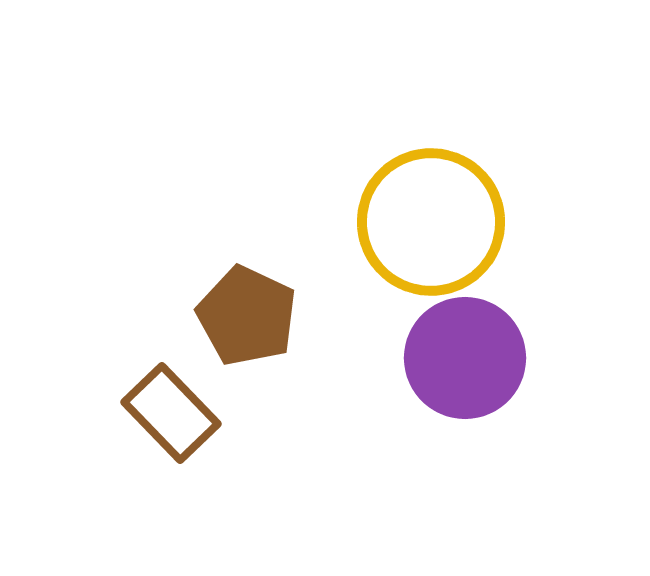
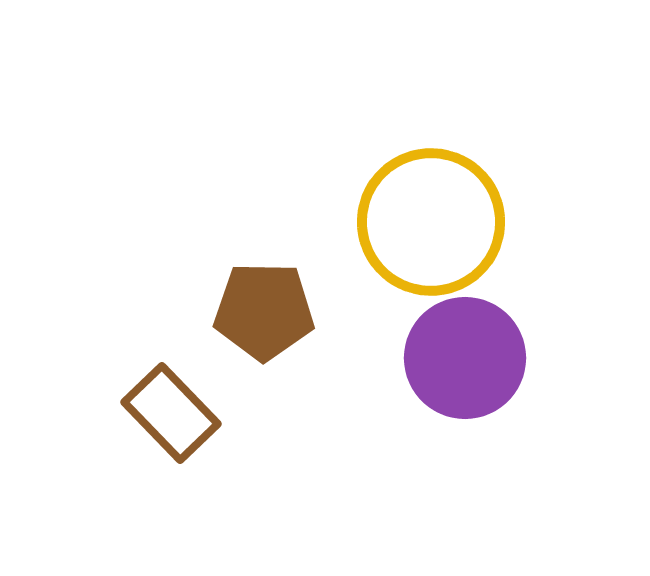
brown pentagon: moved 17 px right, 5 px up; rotated 24 degrees counterclockwise
